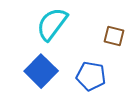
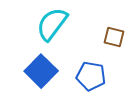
brown square: moved 1 px down
